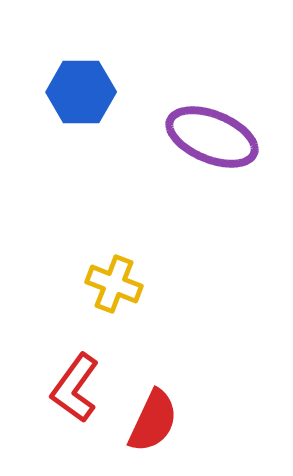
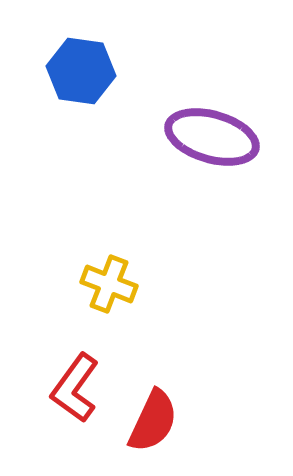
blue hexagon: moved 21 px up; rotated 8 degrees clockwise
purple ellipse: rotated 6 degrees counterclockwise
yellow cross: moved 5 px left
